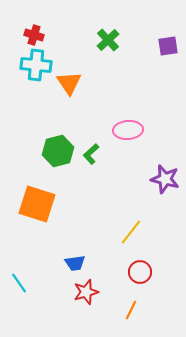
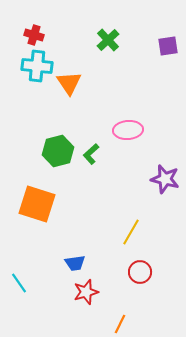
cyan cross: moved 1 px right, 1 px down
yellow line: rotated 8 degrees counterclockwise
orange line: moved 11 px left, 14 px down
